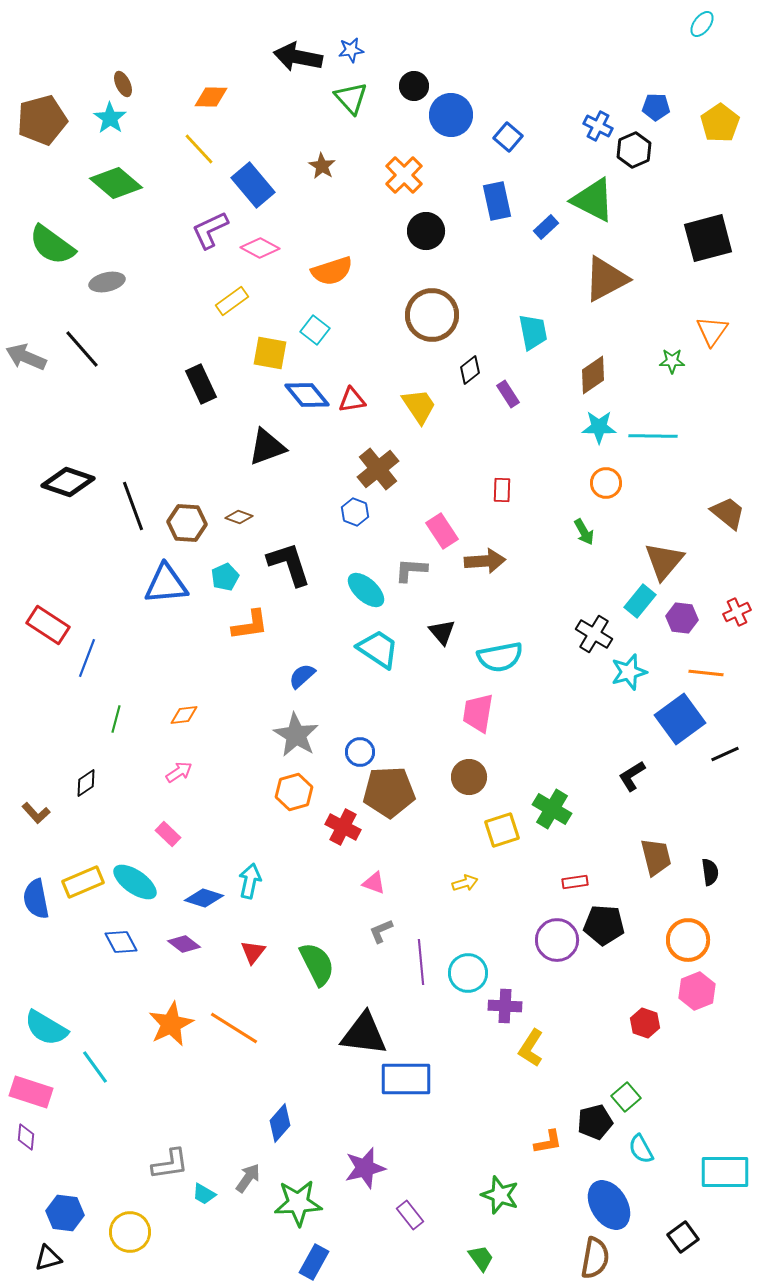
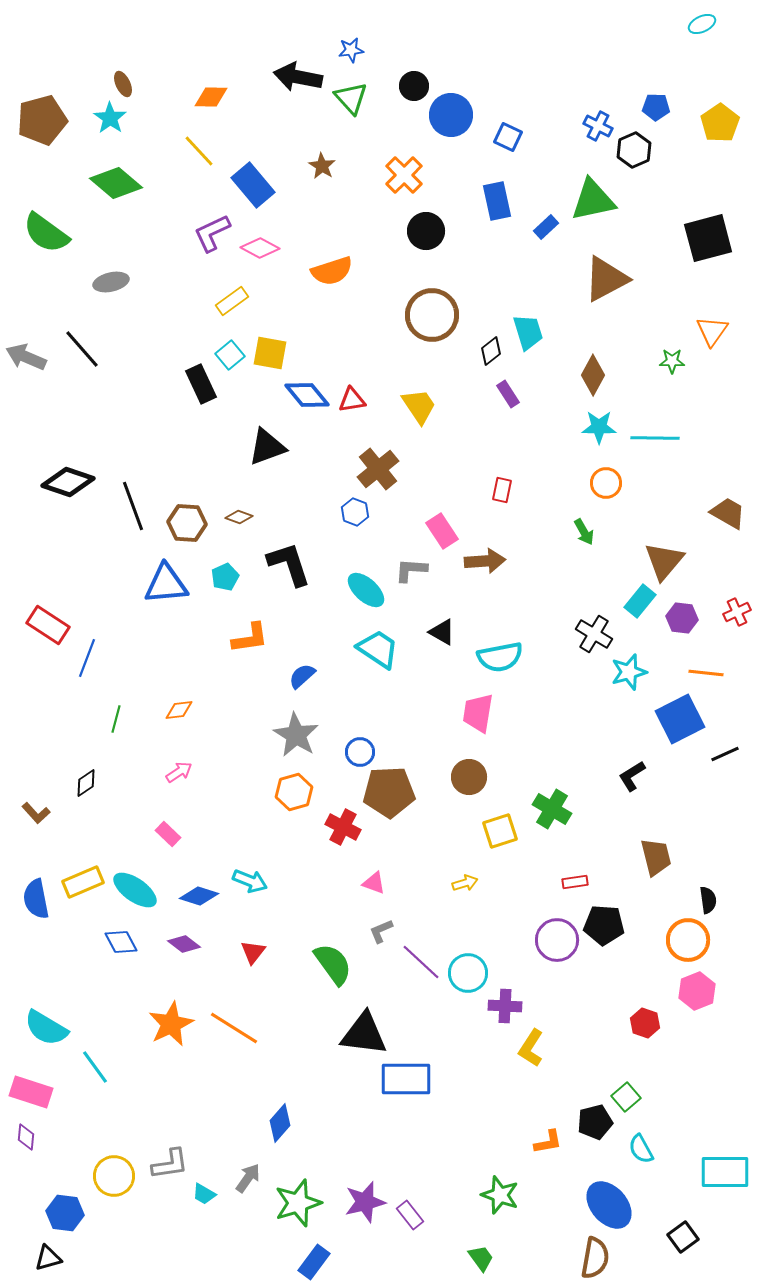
cyan ellipse at (702, 24): rotated 28 degrees clockwise
black arrow at (298, 57): moved 20 px down
blue square at (508, 137): rotated 16 degrees counterclockwise
yellow line at (199, 149): moved 2 px down
green triangle at (593, 200): rotated 39 degrees counterclockwise
purple L-shape at (210, 230): moved 2 px right, 3 px down
green semicircle at (52, 245): moved 6 px left, 12 px up
gray ellipse at (107, 282): moved 4 px right
cyan square at (315, 330): moved 85 px left, 25 px down; rotated 12 degrees clockwise
cyan trapezoid at (533, 332): moved 5 px left; rotated 6 degrees counterclockwise
black diamond at (470, 370): moved 21 px right, 19 px up
brown diamond at (593, 375): rotated 27 degrees counterclockwise
cyan line at (653, 436): moved 2 px right, 2 px down
red rectangle at (502, 490): rotated 10 degrees clockwise
brown trapezoid at (728, 513): rotated 9 degrees counterclockwise
orange L-shape at (250, 625): moved 13 px down
black triangle at (442, 632): rotated 20 degrees counterclockwise
orange diamond at (184, 715): moved 5 px left, 5 px up
blue square at (680, 719): rotated 9 degrees clockwise
yellow square at (502, 830): moved 2 px left, 1 px down
black semicircle at (710, 872): moved 2 px left, 28 px down
cyan arrow at (250, 881): rotated 100 degrees clockwise
cyan ellipse at (135, 882): moved 8 px down
blue diamond at (204, 898): moved 5 px left, 2 px up
purple line at (421, 962): rotated 42 degrees counterclockwise
green semicircle at (317, 964): moved 16 px right; rotated 9 degrees counterclockwise
purple star at (365, 1168): moved 34 px down
green star at (298, 1203): rotated 15 degrees counterclockwise
blue ellipse at (609, 1205): rotated 9 degrees counterclockwise
yellow circle at (130, 1232): moved 16 px left, 56 px up
blue rectangle at (314, 1262): rotated 8 degrees clockwise
